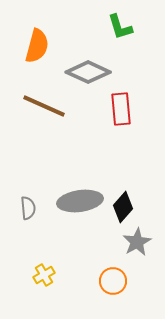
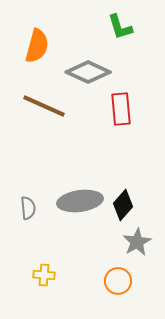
black diamond: moved 2 px up
yellow cross: rotated 35 degrees clockwise
orange circle: moved 5 px right
